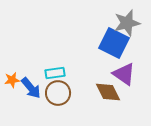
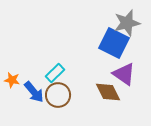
cyan rectangle: rotated 36 degrees counterclockwise
orange star: rotated 21 degrees clockwise
blue arrow: moved 3 px right, 4 px down
brown circle: moved 2 px down
